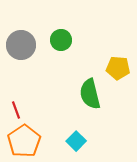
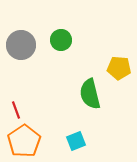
yellow pentagon: moved 1 px right
cyan square: rotated 24 degrees clockwise
